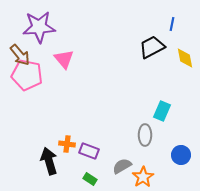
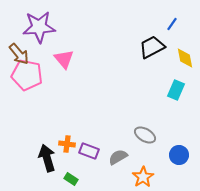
blue line: rotated 24 degrees clockwise
brown arrow: moved 1 px left, 1 px up
cyan rectangle: moved 14 px right, 21 px up
gray ellipse: rotated 60 degrees counterclockwise
blue circle: moved 2 px left
black arrow: moved 2 px left, 3 px up
gray semicircle: moved 4 px left, 9 px up
green rectangle: moved 19 px left
